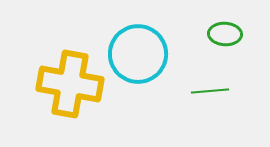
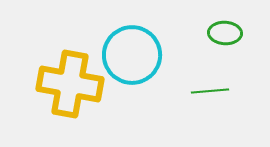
green ellipse: moved 1 px up
cyan circle: moved 6 px left, 1 px down
